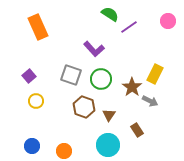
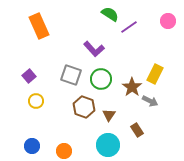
orange rectangle: moved 1 px right, 1 px up
